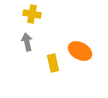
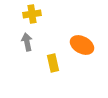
yellow cross: rotated 18 degrees counterclockwise
orange ellipse: moved 2 px right, 6 px up
